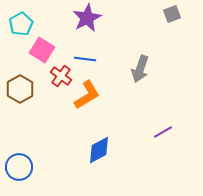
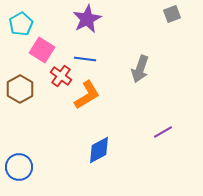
purple star: moved 1 px down
